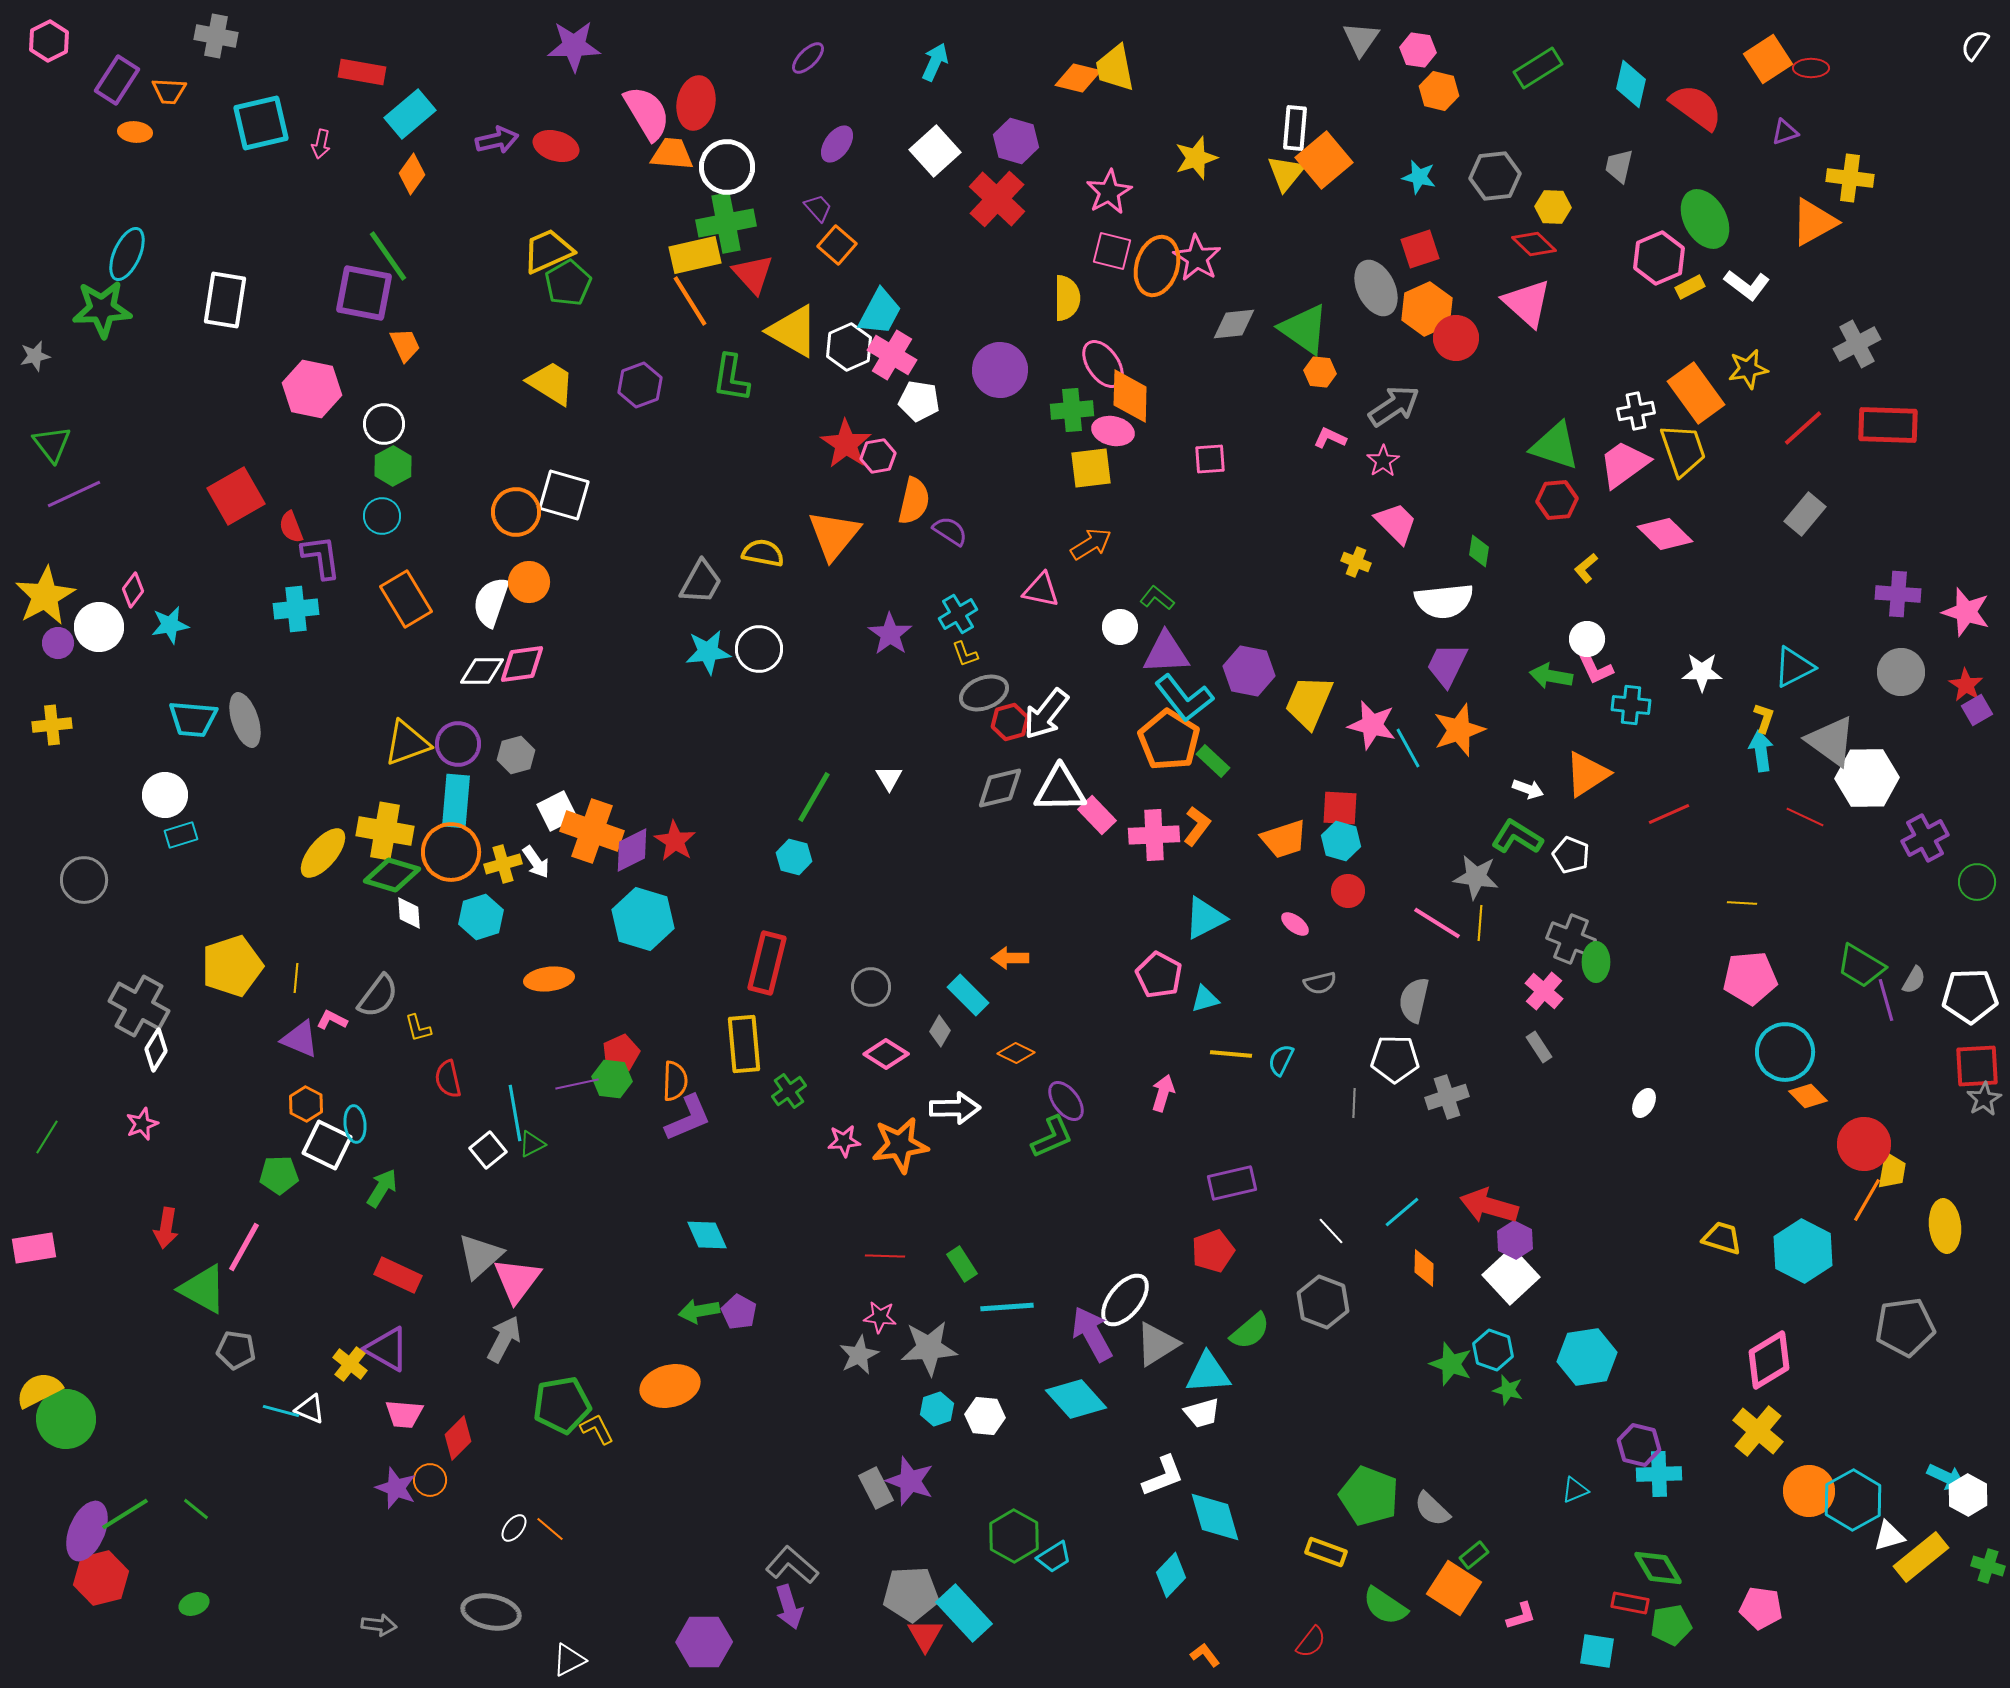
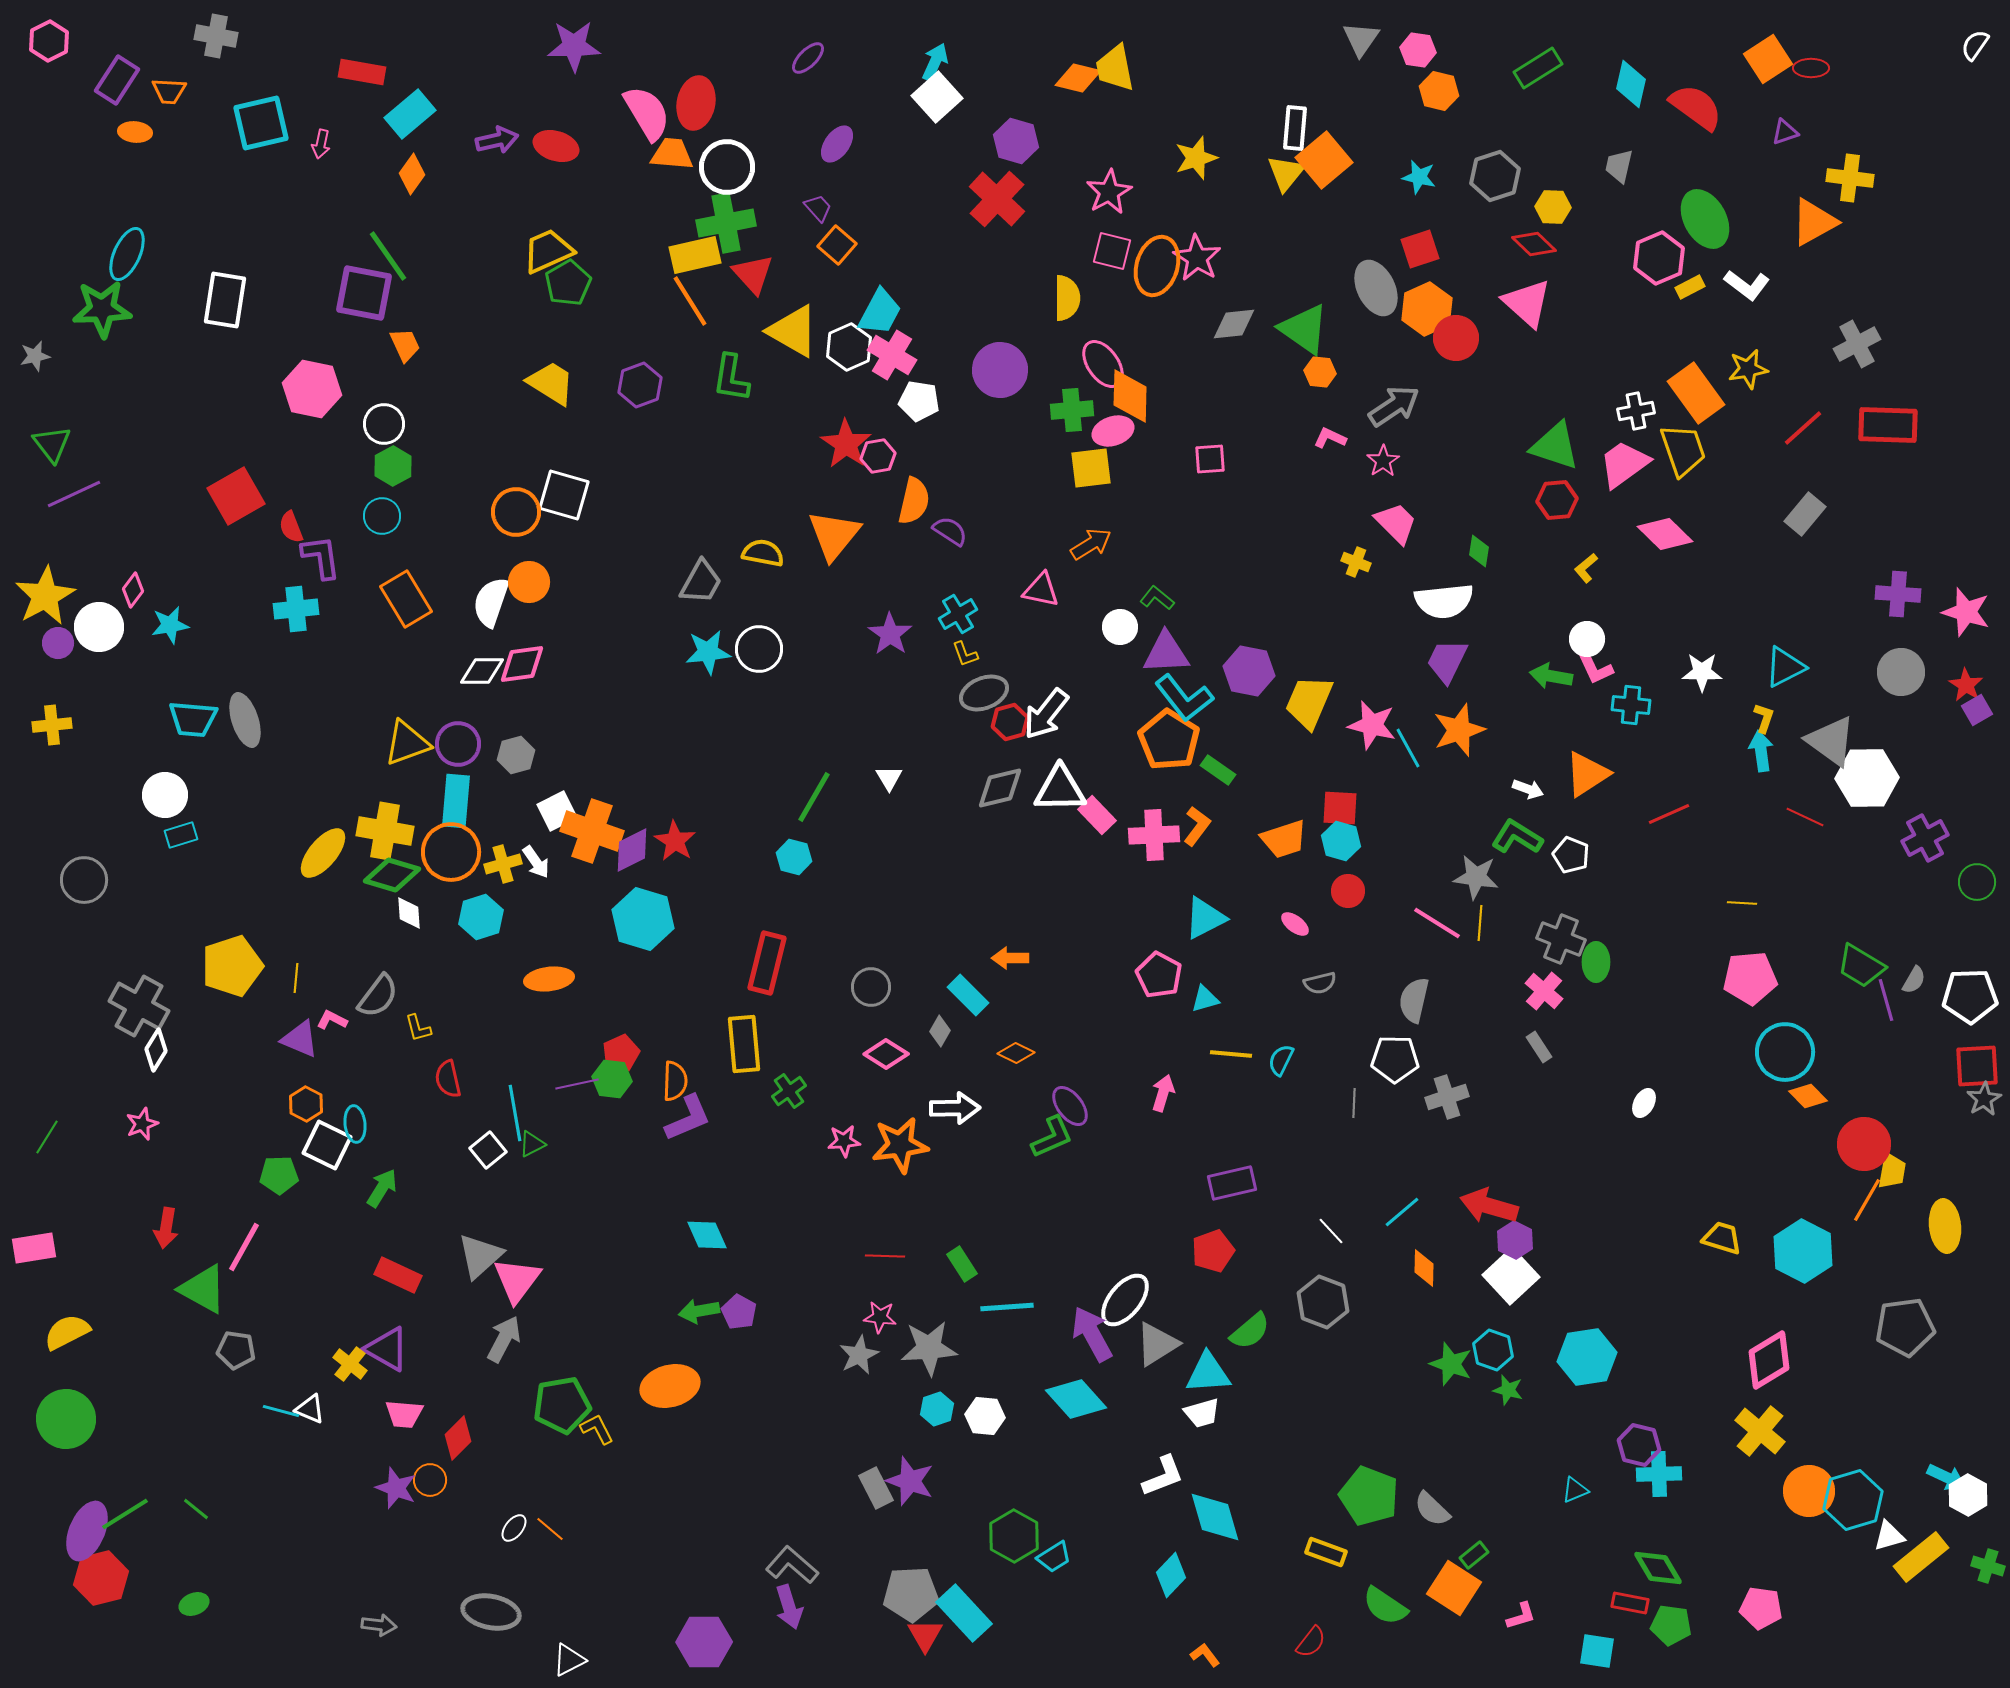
white square at (935, 151): moved 2 px right, 54 px up
gray hexagon at (1495, 176): rotated 12 degrees counterclockwise
pink ellipse at (1113, 431): rotated 30 degrees counterclockwise
purple trapezoid at (1447, 665): moved 4 px up
cyan triangle at (1794, 667): moved 9 px left
green rectangle at (1213, 761): moved 5 px right, 9 px down; rotated 8 degrees counterclockwise
gray cross at (1571, 939): moved 10 px left
purple ellipse at (1066, 1101): moved 4 px right, 5 px down
yellow semicircle at (39, 1390): moved 28 px right, 58 px up
yellow cross at (1758, 1431): moved 2 px right
cyan hexagon at (1853, 1500): rotated 12 degrees clockwise
green pentagon at (1671, 1625): rotated 18 degrees clockwise
